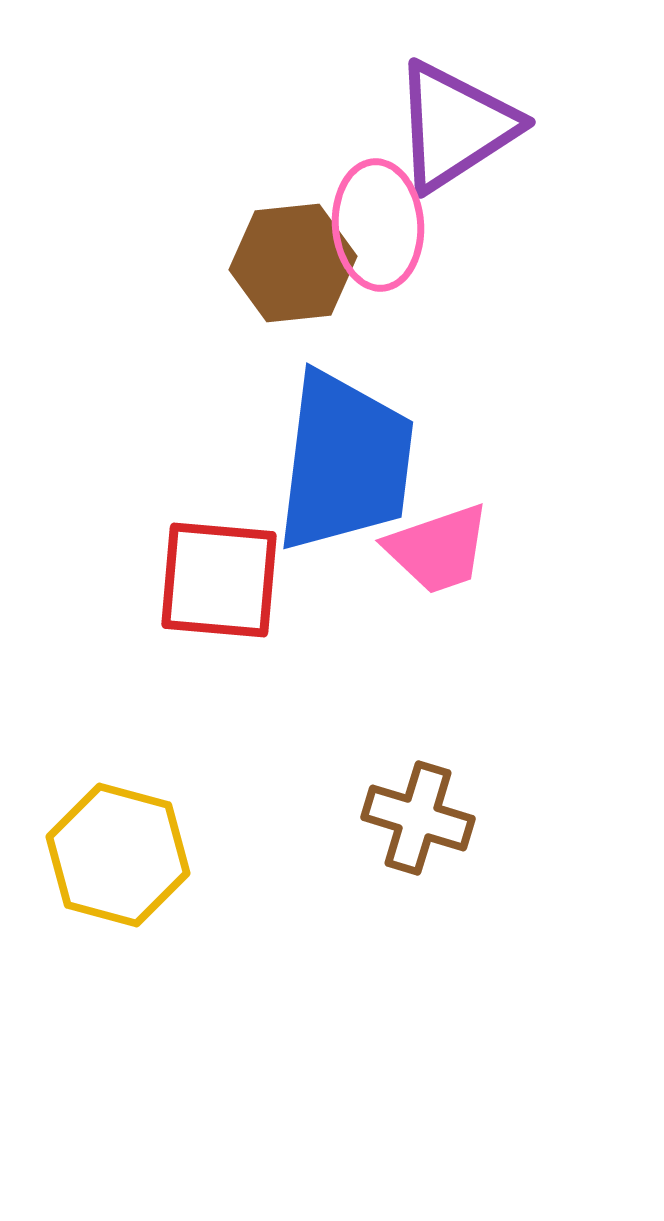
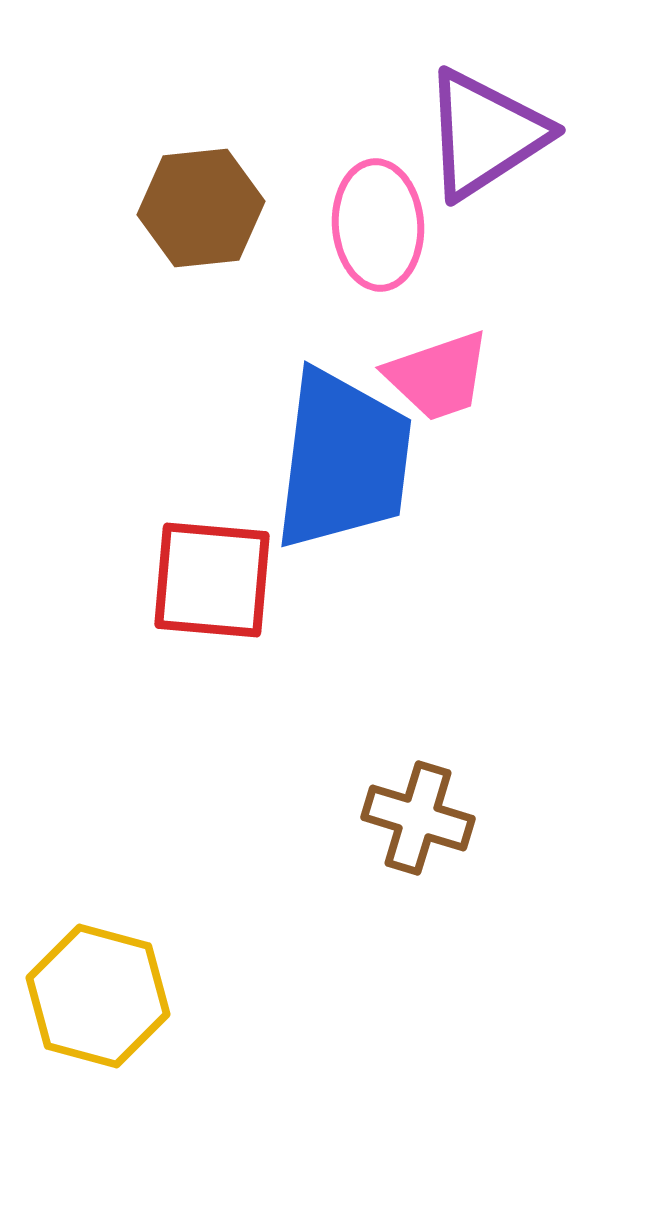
purple triangle: moved 30 px right, 8 px down
brown hexagon: moved 92 px left, 55 px up
blue trapezoid: moved 2 px left, 2 px up
pink trapezoid: moved 173 px up
red square: moved 7 px left
yellow hexagon: moved 20 px left, 141 px down
